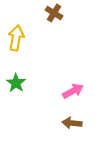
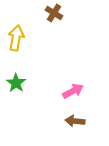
brown arrow: moved 3 px right, 2 px up
